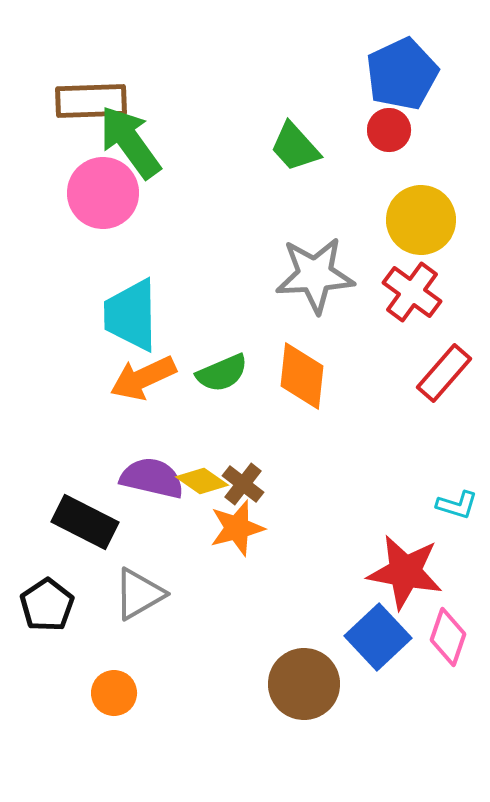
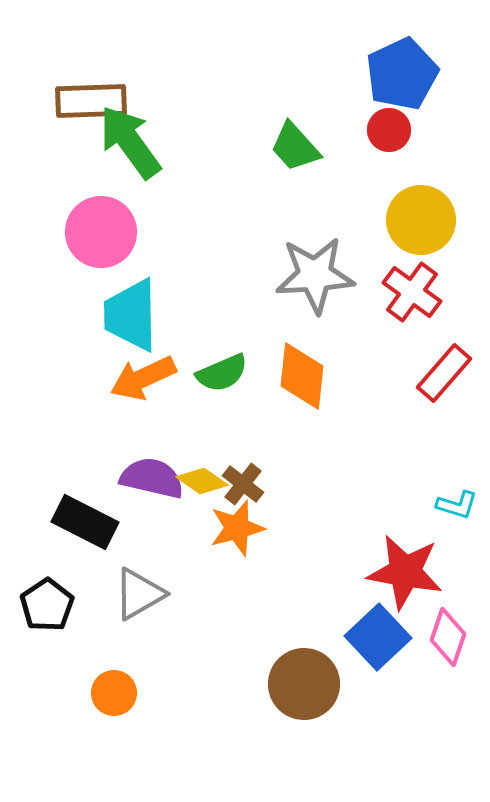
pink circle: moved 2 px left, 39 px down
